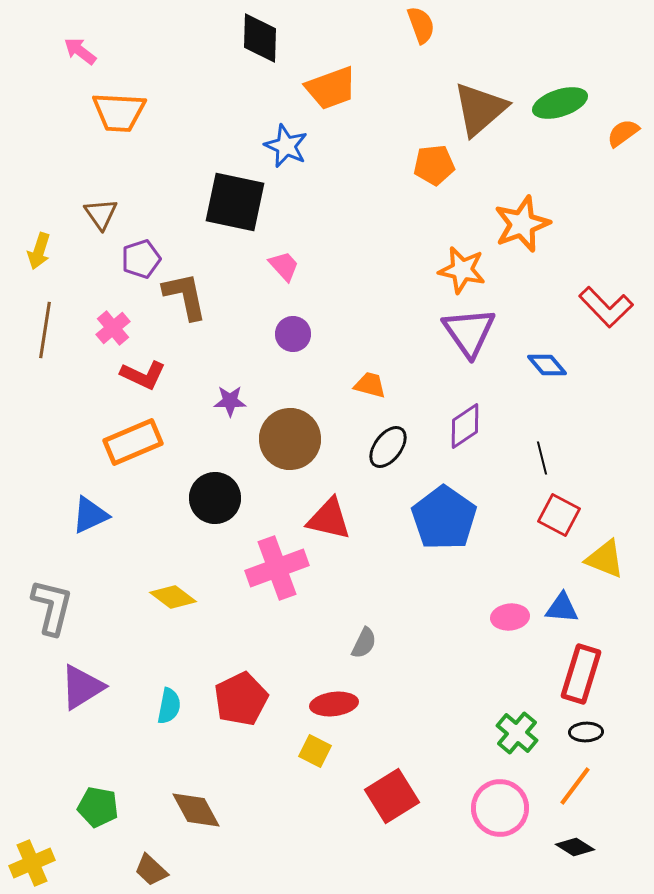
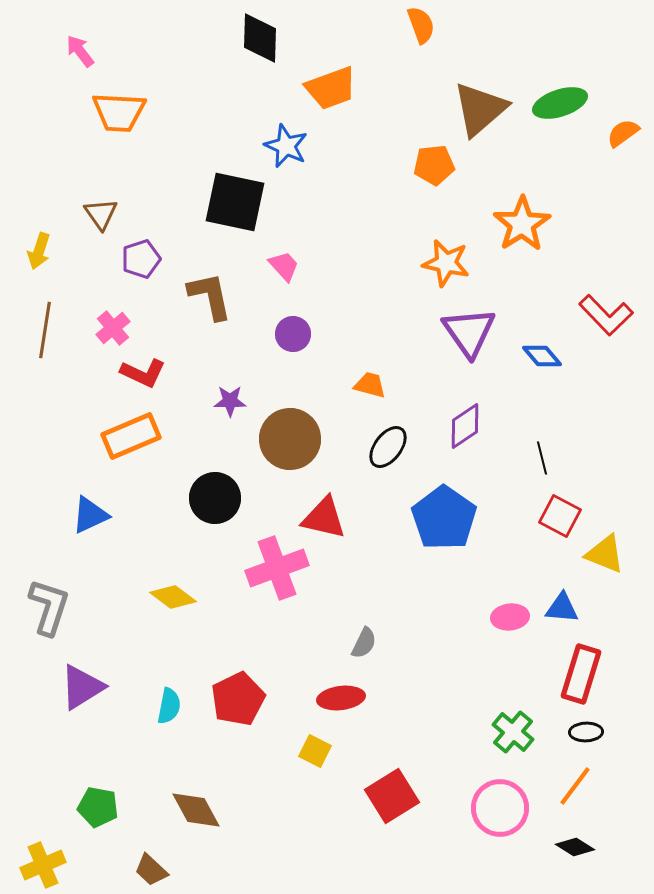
pink arrow at (80, 51): rotated 16 degrees clockwise
orange star at (522, 224): rotated 12 degrees counterclockwise
orange star at (462, 270): moved 16 px left, 7 px up
brown L-shape at (185, 296): moved 25 px right
red L-shape at (606, 307): moved 8 px down
blue diamond at (547, 365): moved 5 px left, 9 px up
red L-shape at (143, 375): moved 2 px up
orange rectangle at (133, 442): moved 2 px left, 6 px up
red square at (559, 515): moved 1 px right, 1 px down
red triangle at (329, 519): moved 5 px left, 1 px up
yellow triangle at (605, 559): moved 5 px up
gray L-shape at (52, 607): moved 3 px left; rotated 4 degrees clockwise
red pentagon at (241, 699): moved 3 px left
red ellipse at (334, 704): moved 7 px right, 6 px up
green cross at (517, 733): moved 4 px left, 1 px up
yellow cross at (32, 863): moved 11 px right, 2 px down
